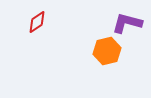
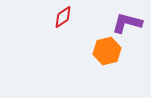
red diamond: moved 26 px right, 5 px up
